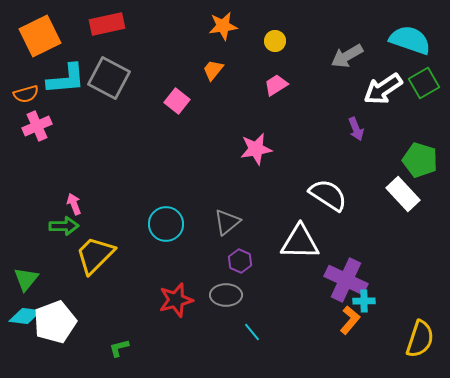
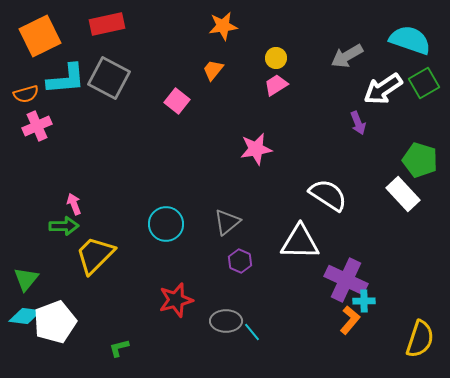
yellow circle: moved 1 px right, 17 px down
purple arrow: moved 2 px right, 6 px up
gray ellipse: moved 26 px down
